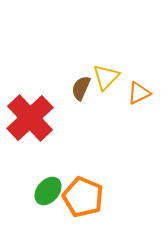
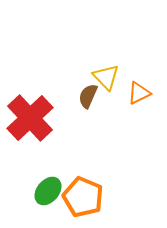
yellow triangle: rotated 28 degrees counterclockwise
brown semicircle: moved 7 px right, 8 px down
